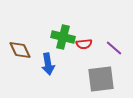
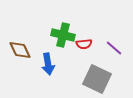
green cross: moved 2 px up
gray square: moved 4 px left; rotated 32 degrees clockwise
